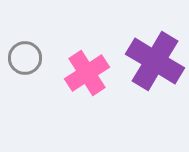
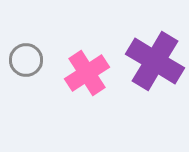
gray circle: moved 1 px right, 2 px down
